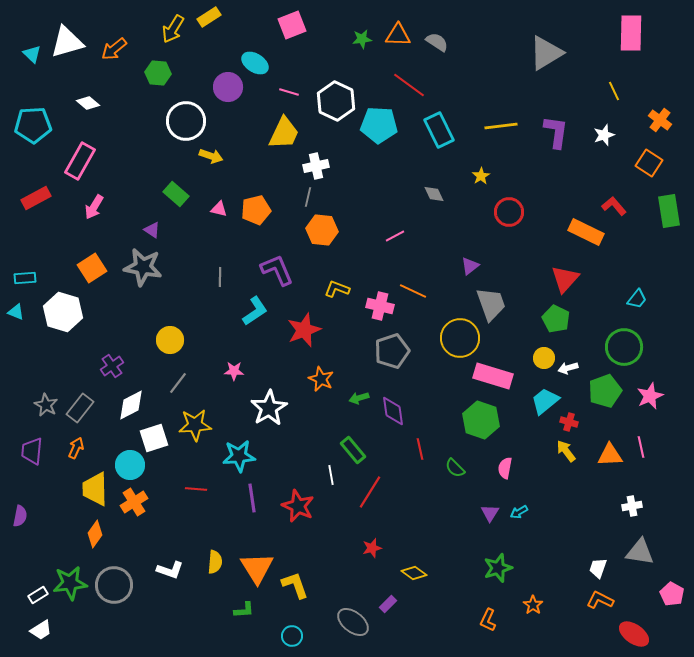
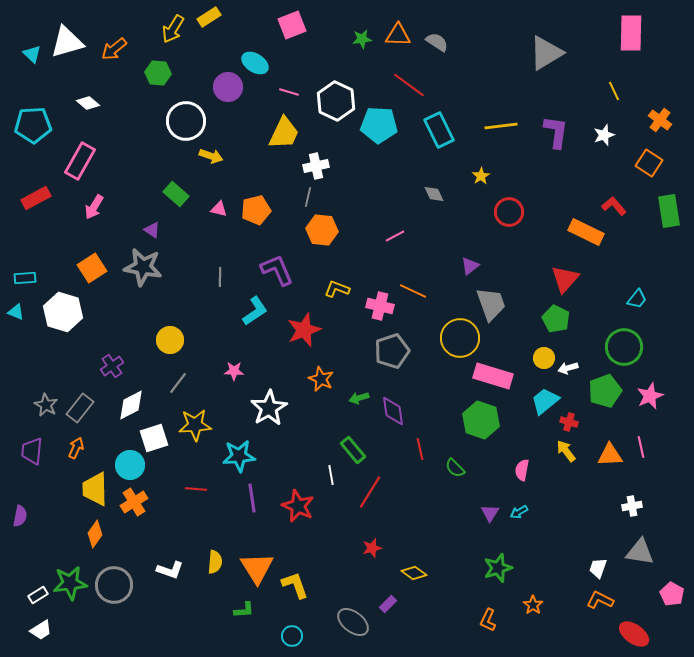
pink semicircle at (505, 468): moved 17 px right, 2 px down
